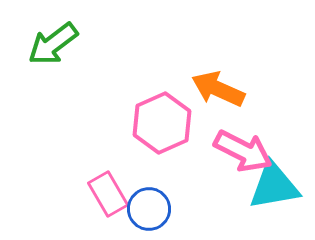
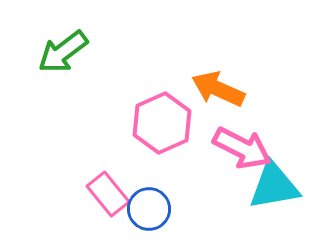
green arrow: moved 10 px right, 8 px down
pink arrow: moved 1 px left, 3 px up
pink rectangle: rotated 9 degrees counterclockwise
